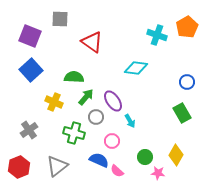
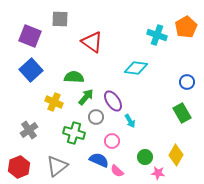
orange pentagon: moved 1 px left
